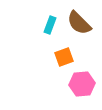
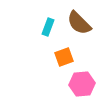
cyan rectangle: moved 2 px left, 2 px down
